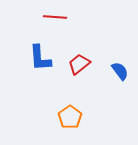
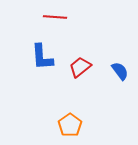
blue L-shape: moved 2 px right, 1 px up
red trapezoid: moved 1 px right, 3 px down
orange pentagon: moved 8 px down
